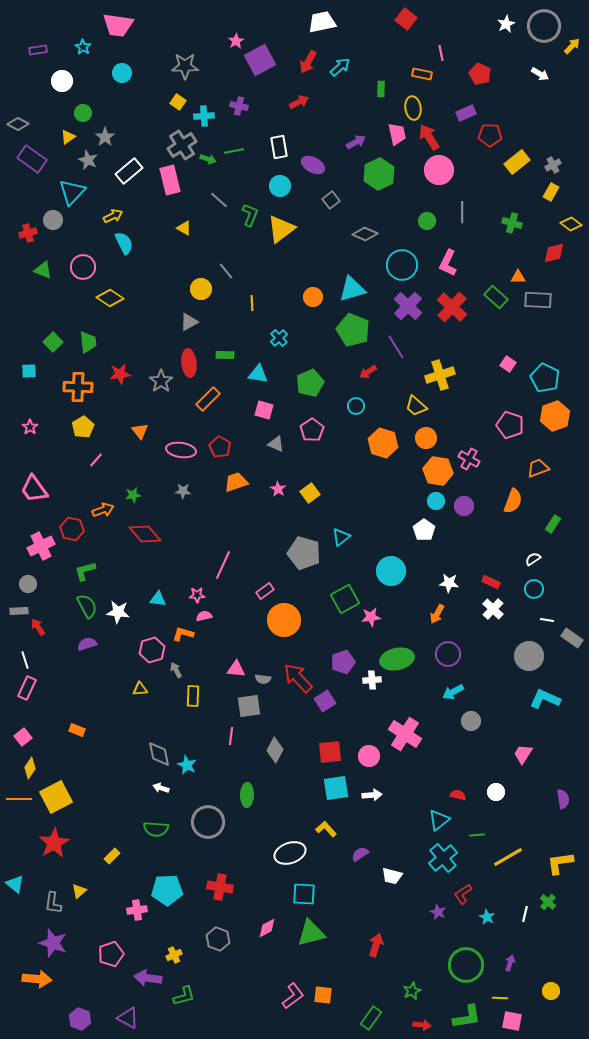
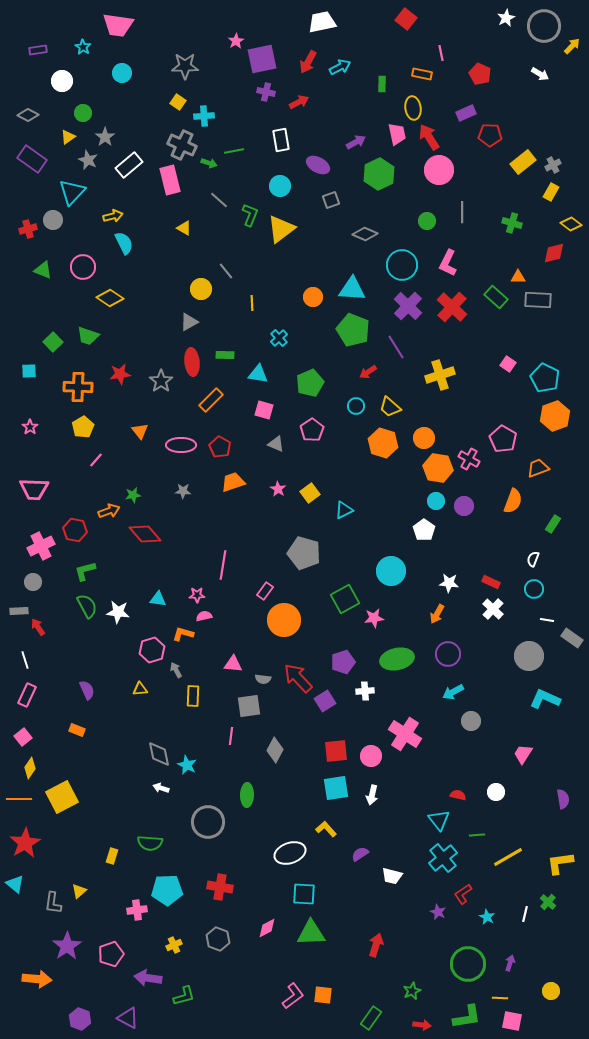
white star at (506, 24): moved 6 px up
purple square at (260, 60): moved 2 px right, 1 px up; rotated 16 degrees clockwise
cyan arrow at (340, 67): rotated 15 degrees clockwise
green rectangle at (381, 89): moved 1 px right, 5 px up
purple cross at (239, 106): moved 27 px right, 14 px up
gray diamond at (18, 124): moved 10 px right, 9 px up
gray cross at (182, 145): rotated 32 degrees counterclockwise
white rectangle at (279, 147): moved 2 px right, 7 px up
green arrow at (208, 159): moved 1 px right, 4 px down
yellow rectangle at (517, 162): moved 6 px right
purple ellipse at (313, 165): moved 5 px right
white rectangle at (129, 171): moved 6 px up
gray square at (331, 200): rotated 18 degrees clockwise
yellow arrow at (113, 216): rotated 12 degrees clockwise
red cross at (28, 233): moved 4 px up
cyan triangle at (352, 289): rotated 20 degrees clockwise
green trapezoid at (88, 342): moved 6 px up; rotated 115 degrees clockwise
red ellipse at (189, 363): moved 3 px right, 1 px up
orange rectangle at (208, 399): moved 3 px right, 1 px down
yellow trapezoid at (416, 406): moved 26 px left, 1 px down
pink pentagon at (510, 425): moved 7 px left, 14 px down; rotated 12 degrees clockwise
orange circle at (426, 438): moved 2 px left
pink ellipse at (181, 450): moved 5 px up; rotated 8 degrees counterclockwise
orange hexagon at (438, 471): moved 3 px up
orange trapezoid at (236, 482): moved 3 px left
pink trapezoid at (34, 489): rotated 52 degrees counterclockwise
orange arrow at (103, 510): moved 6 px right, 1 px down
red hexagon at (72, 529): moved 3 px right, 1 px down
cyan triangle at (341, 537): moved 3 px right, 27 px up; rotated 12 degrees clockwise
white semicircle at (533, 559): rotated 35 degrees counterclockwise
pink line at (223, 565): rotated 16 degrees counterclockwise
gray circle at (28, 584): moved 5 px right, 2 px up
pink rectangle at (265, 591): rotated 18 degrees counterclockwise
pink star at (371, 617): moved 3 px right, 1 px down
purple semicircle at (87, 644): moved 46 px down; rotated 84 degrees clockwise
pink triangle at (236, 669): moved 3 px left, 5 px up
white cross at (372, 680): moved 7 px left, 11 px down
pink rectangle at (27, 688): moved 7 px down
red square at (330, 752): moved 6 px right, 1 px up
pink circle at (369, 756): moved 2 px right
white arrow at (372, 795): rotated 108 degrees clockwise
yellow square at (56, 797): moved 6 px right
cyan triangle at (439, 820): rotated 30 degrees counterclockwise
green semicircle at (156, 829): moved 6 px left, 14 px down
red star at (54, 843): moved 29 px left
yellow rectangle at (112, 856): rotated 28 degrees counterclockwise
green triangle at (311, 933): rotated 12 degrees clockwise
purple star at (53, 943): moved 14 px right, 3 px down; rotated 20 degrees clockwise
yellow cross at (174, 955): moved 10 px up
green circle at (466, 965): moved 2 px right, 1 px up
